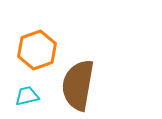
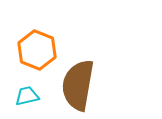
orange hexagon: rotated 18 degrees counterclockwise
